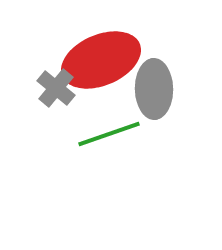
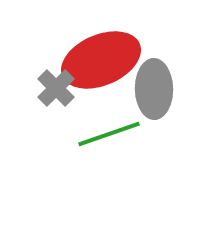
gray cross: rotated 6 degrees clockwise
